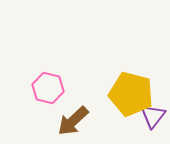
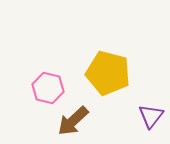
yellow pentagon: moved 23 px left, 21 px up
purple triangle: moved 2 px left
